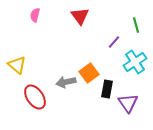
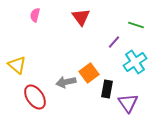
red triangle: moved 1 px right, 1 px down
green line: rotated 56 degrees counterclockwise
